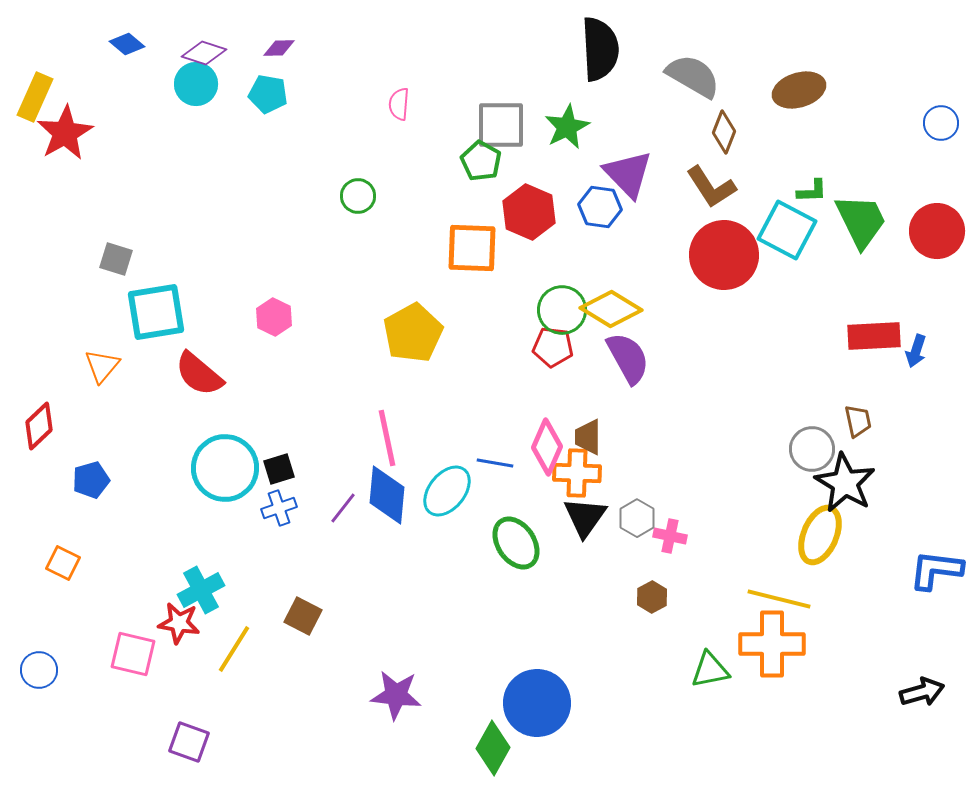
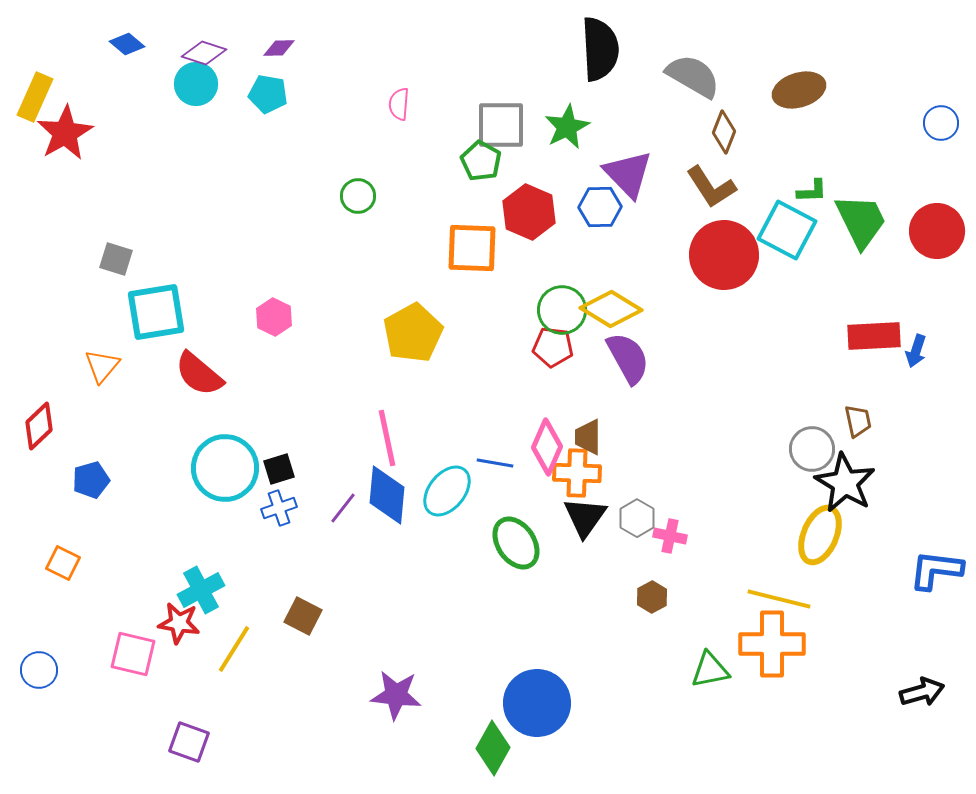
blue hexagon at (600, 207): rotated 9 degrees counterclockwise
